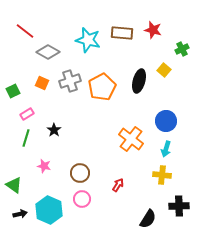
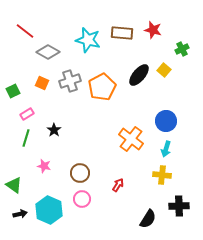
black ellipse: moved 6 px up; rotated 25 degrees clockwise
